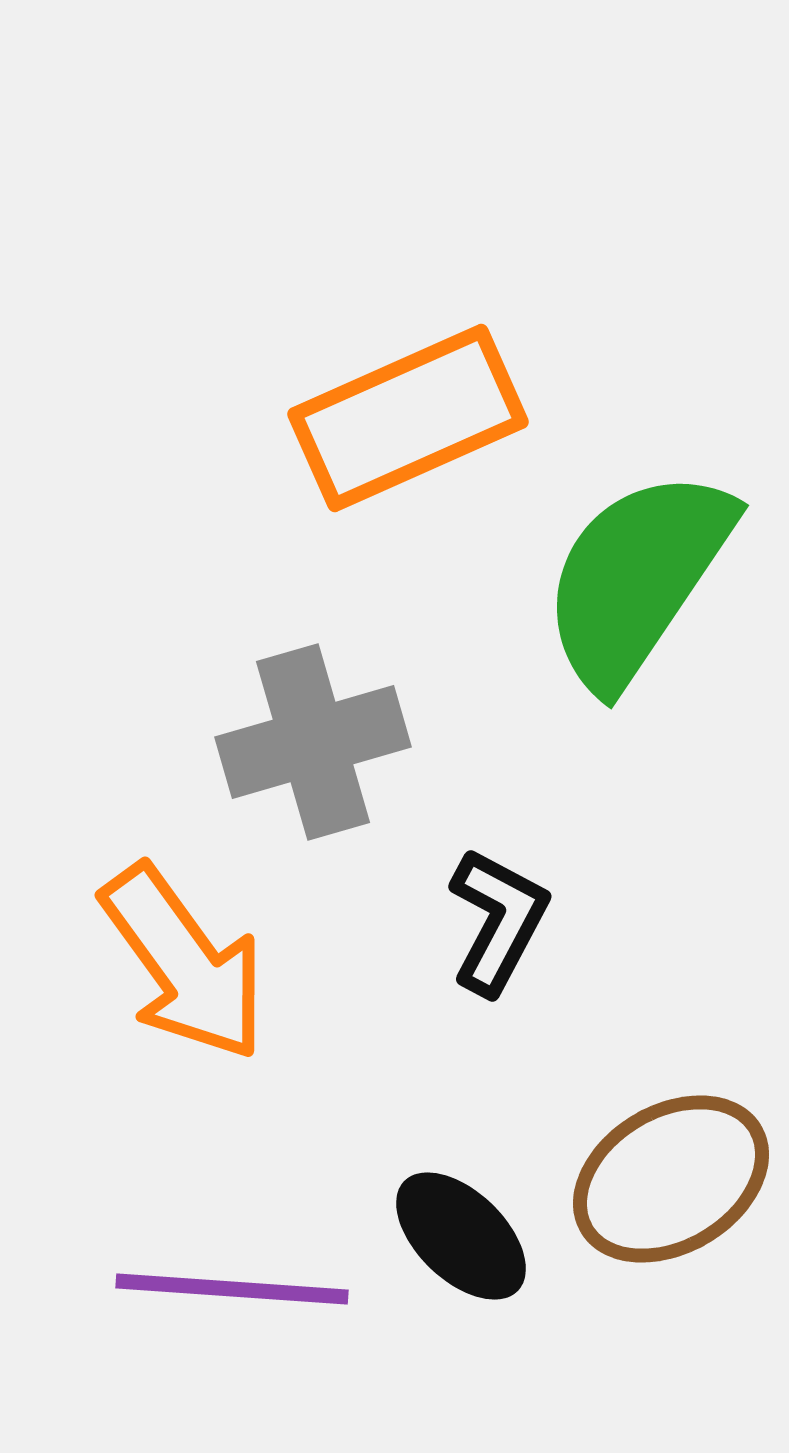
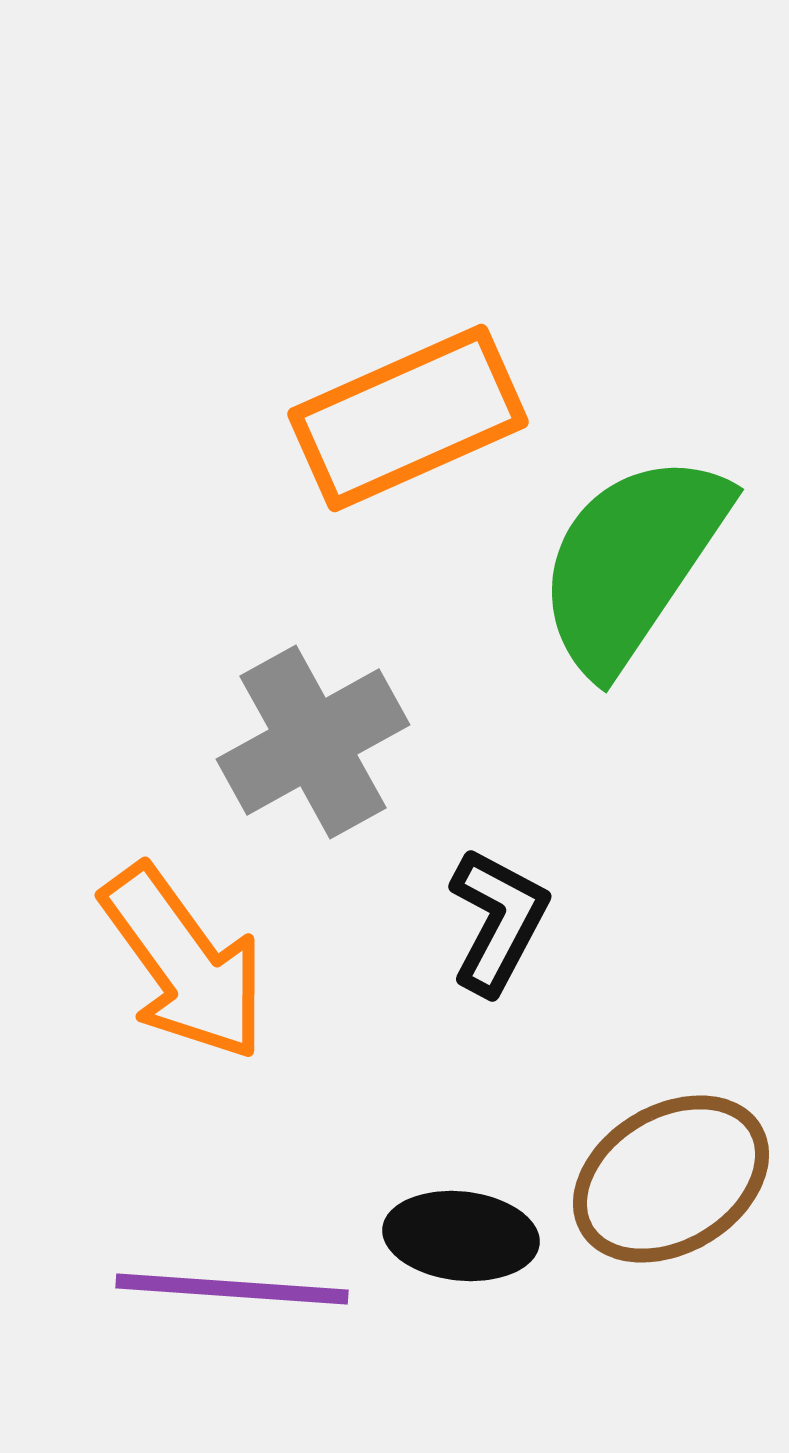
green semicircle: moved 5 px left, 16 px up
gray cross: rotated 13 degrees counterclockwise
black ellipse: rotated 38 degrees counterclockwise
